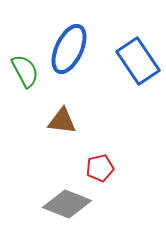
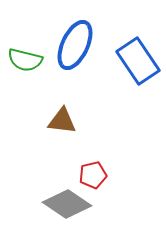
blue ellipse: moved 6 px right, 4 px up
green semicircle: moved 11 px up; rotated 132 degrees clockwise
red pentagon: moved 7 px left, 7 px down
gray diamond: rotated 12 degrees clockwise
